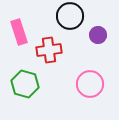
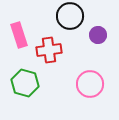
pink rectangle: moved 3 px down
green hexagon: moved 1 px up
